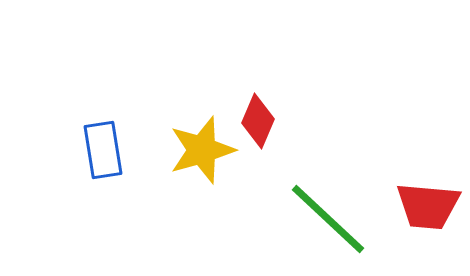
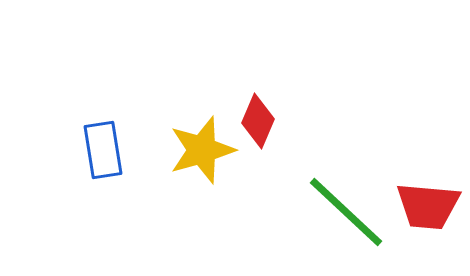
green line: moved 18 px right, 7 px up
